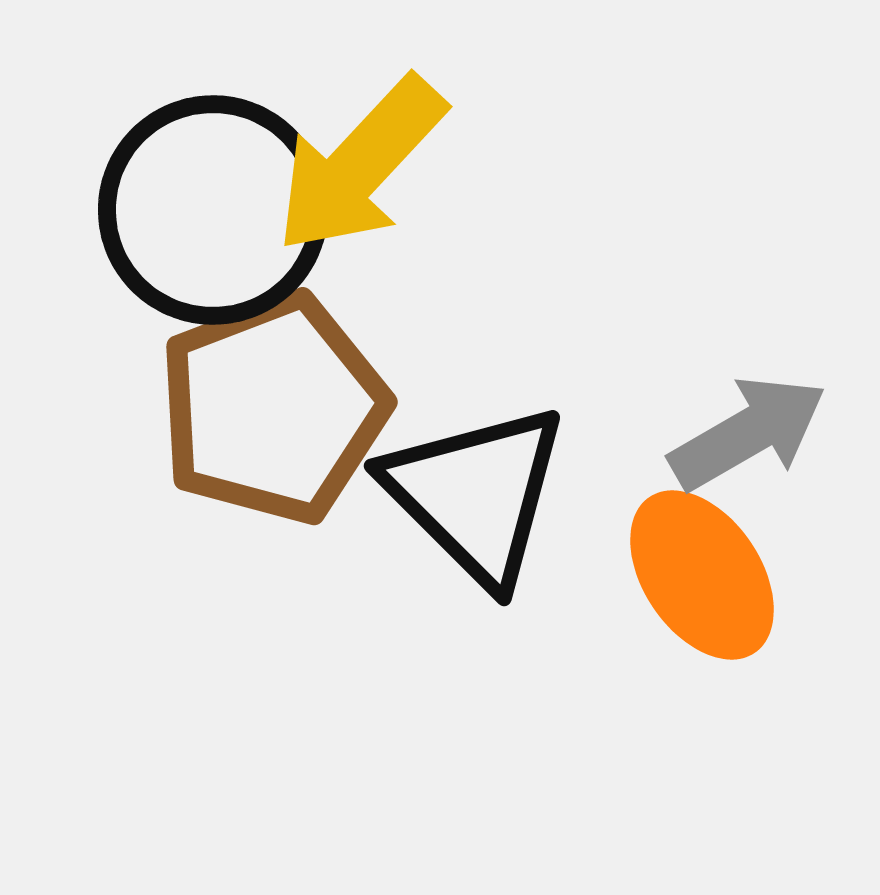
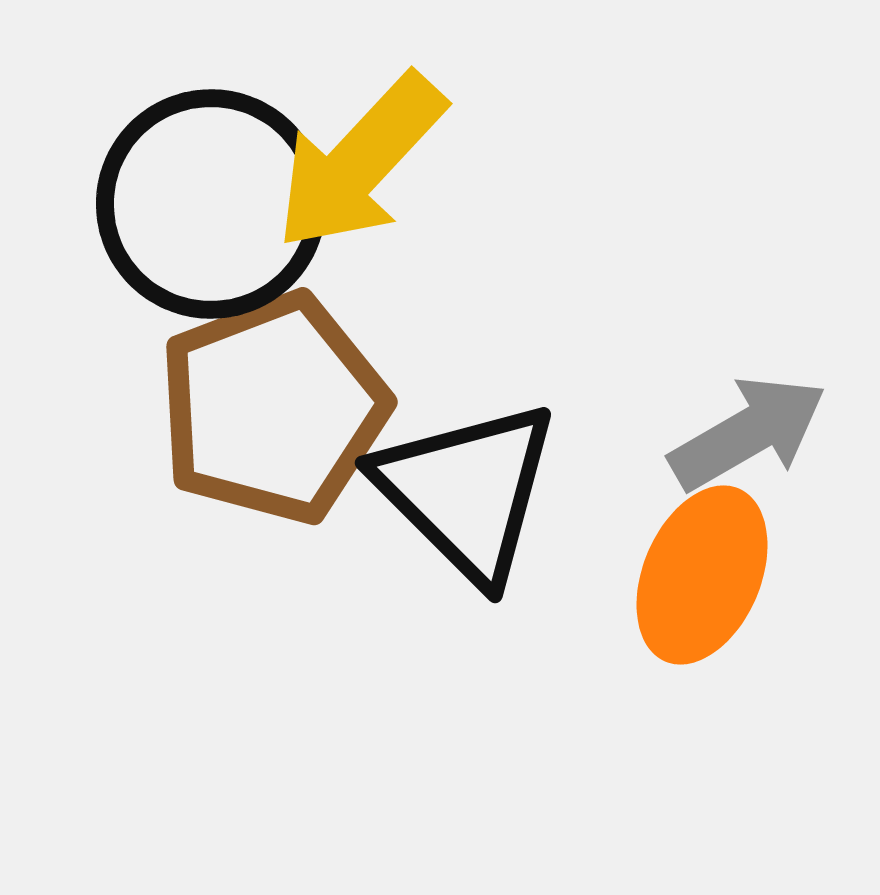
yellow arrow: moved 3 px up
black circle: moved 2 px left, 6 px up
black triangle: moved 9 px left, 3 px up
orange ellipse: rotated 57 degrees clockwise
